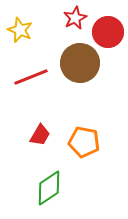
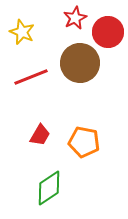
yellow star: moved 2 px right, 2 px down
